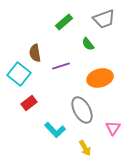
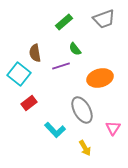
green semicircle: moved 13 px left, 5 px down
